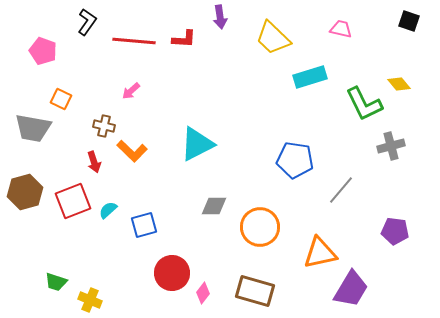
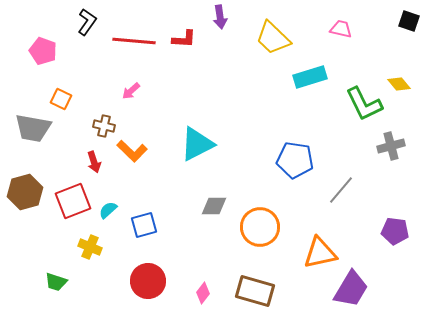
red circle: moved 24 px left, 8 px down
yellow cross: moved 53 px up
